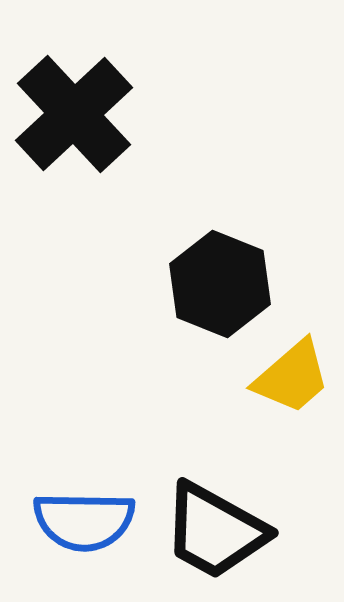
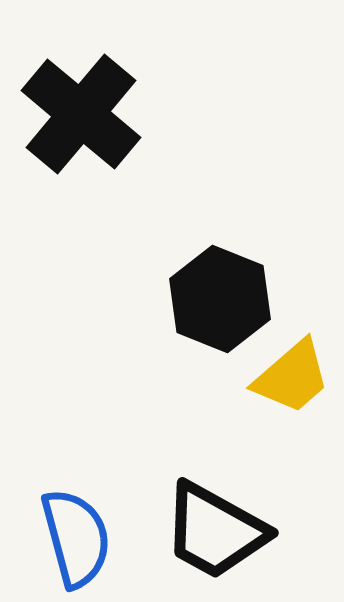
black cross: moved 7 px right; rotated 7 degrees counterclockwise
black hexagon: moved 15 px down
blue semicircle: moved 8 px left, 17 px down; rotated 106 degrees counterclockwise
